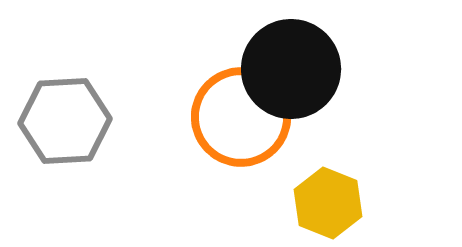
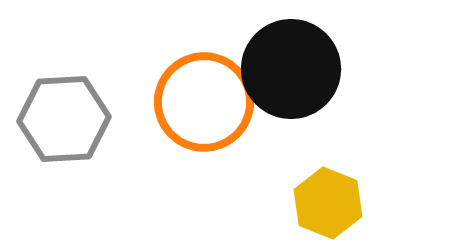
orange circle: moved 37 px left, 15 px up
gray hexagon: moved 1 px left, 2 px up
